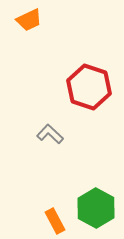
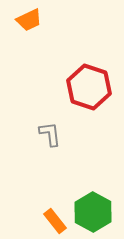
gray L-shape: rotated 40 degrees clockwise
green hexagon: moved 3 px left, 4 px down
orange rectangle: rotated 10 degrees counterclockwise
